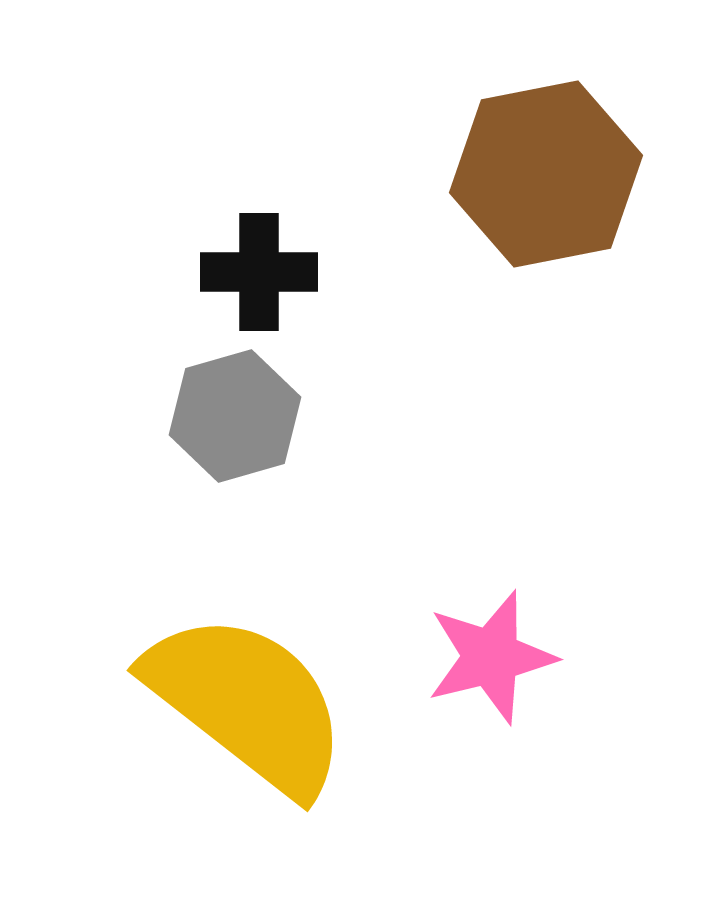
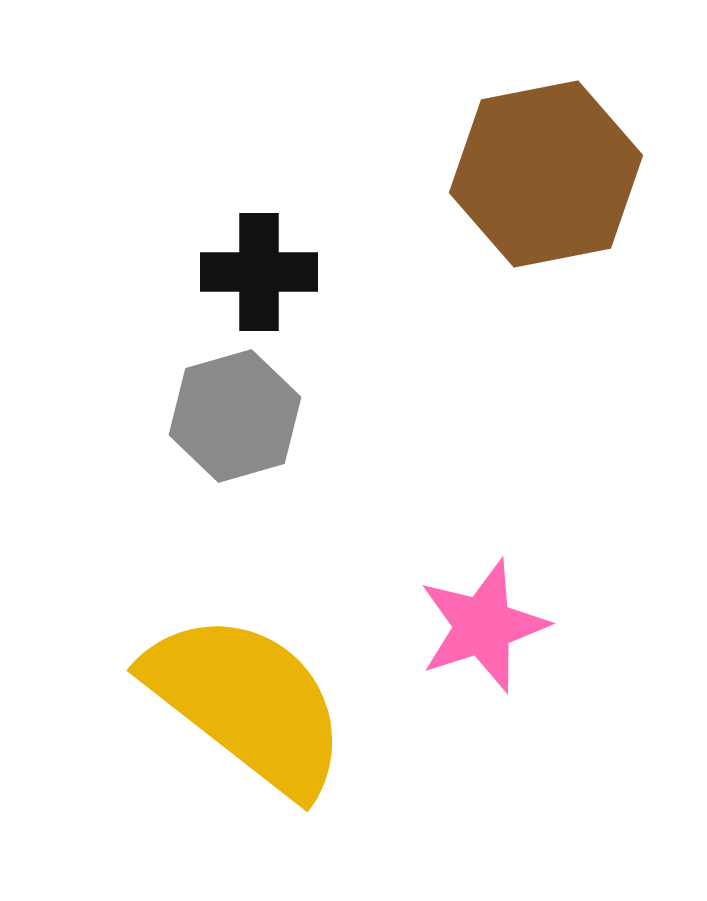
pink star: moved 8 px left, 31 px up; rotated 4 degrees counterclockwise
